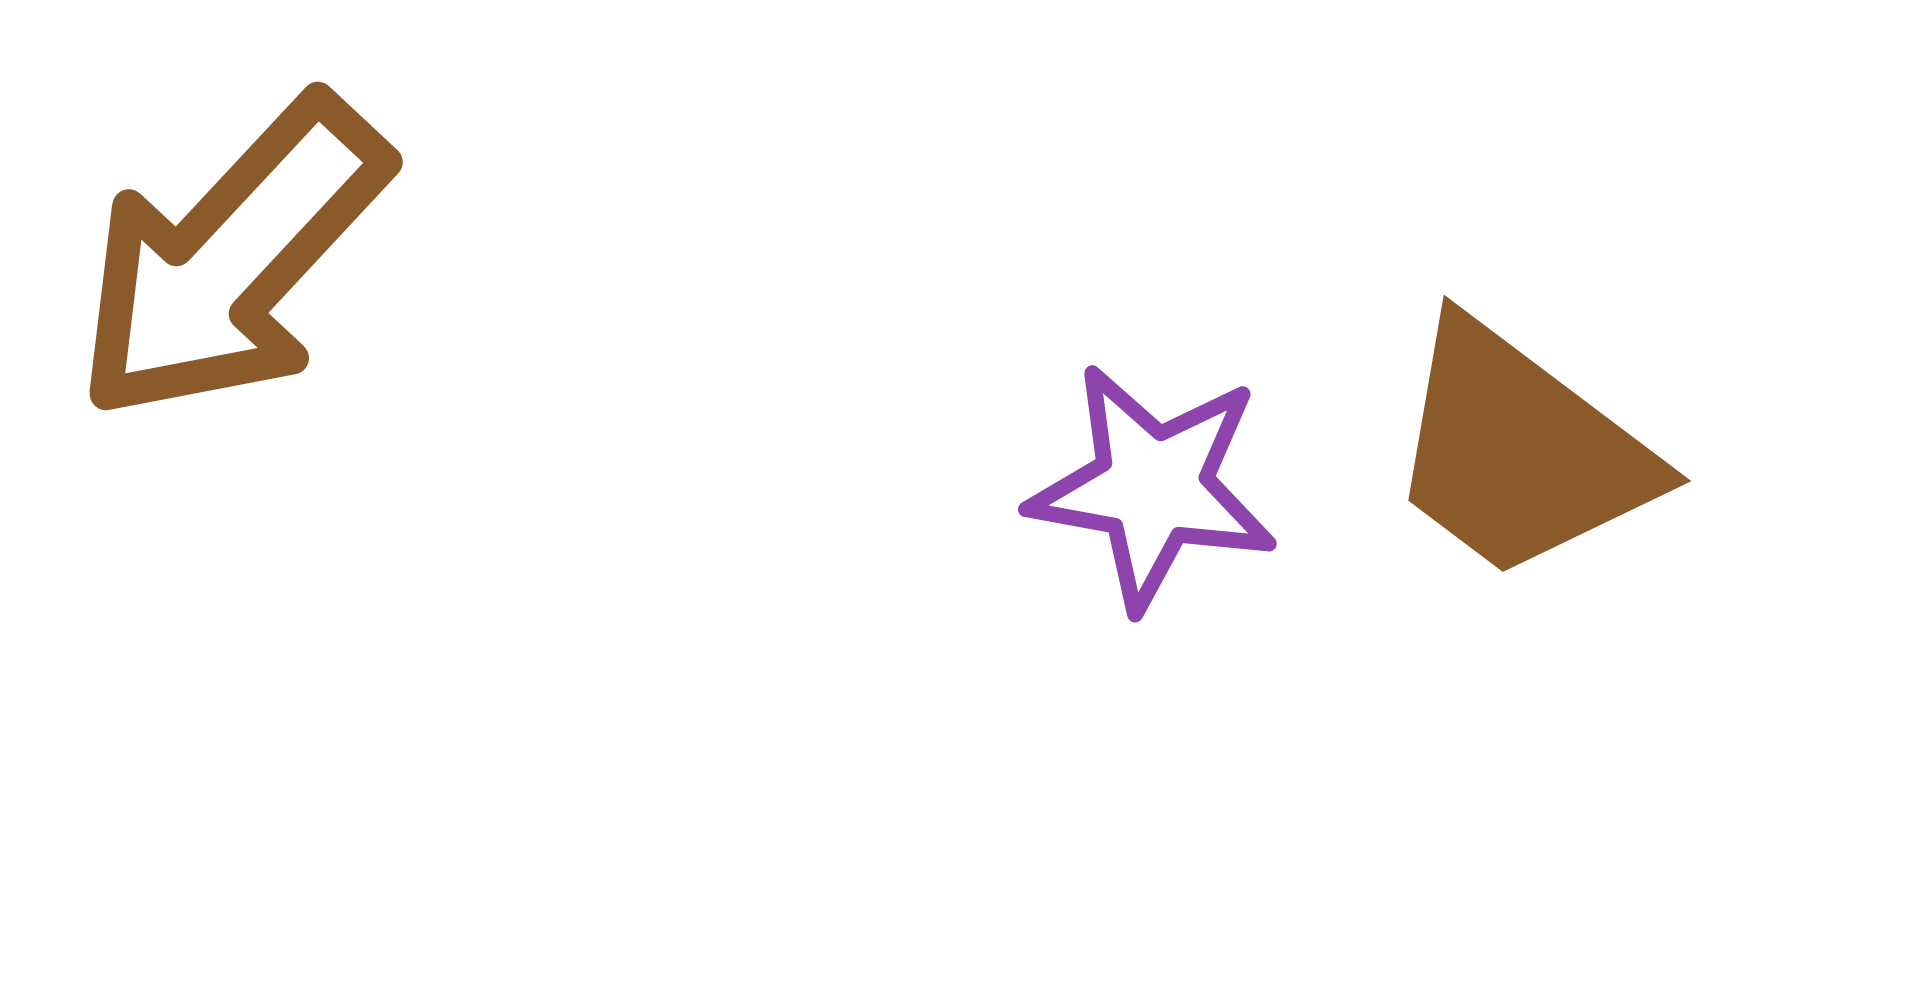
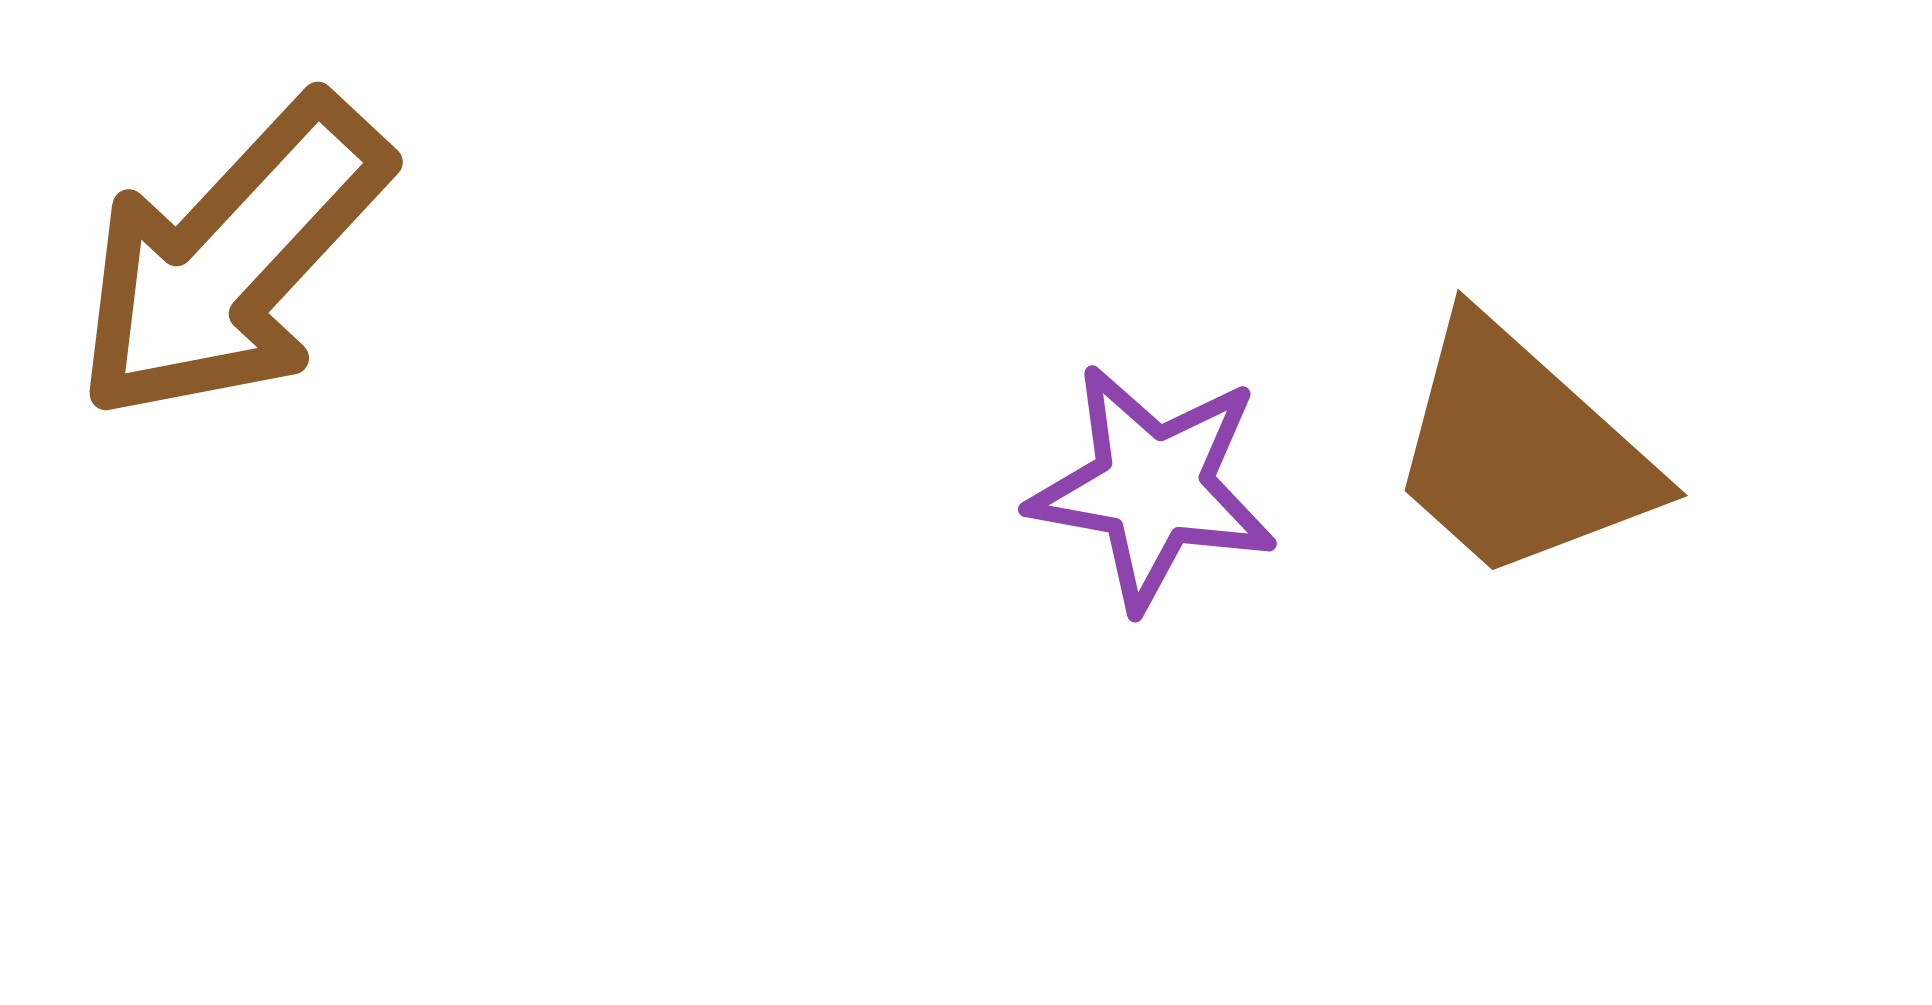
brown trapezoid: rotated 5 degrees clockwise
